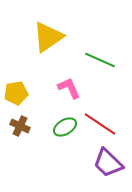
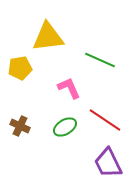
yellow triangle: rotated 28 degrees clockwise
yellow pentagon: moved 4 px right, 25 px up
red line: moved 5 px right, 4 px up
purple trapezoid: rotated 20 degrees clockwise
